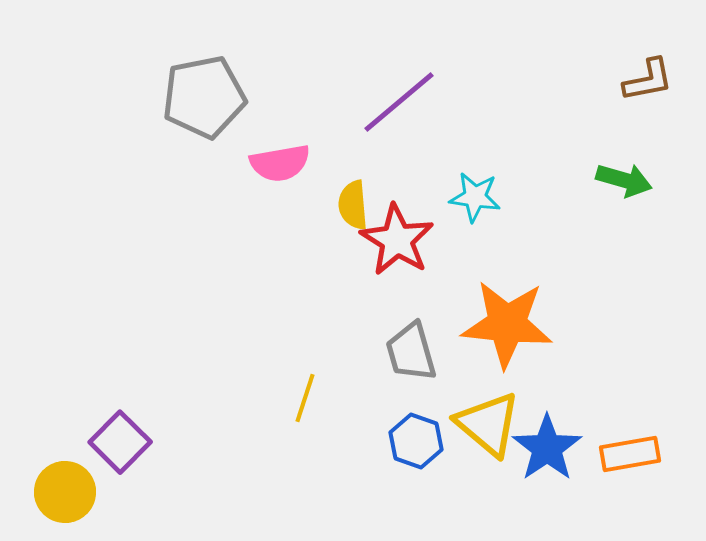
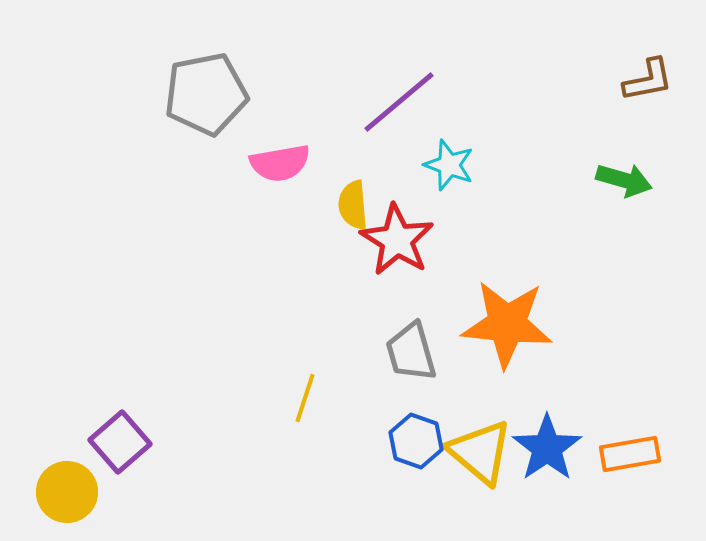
gray pentagon: moved 2 px right, 3 px up
cyan star: moved 26 px left, 32 px up; rotated 12 degrees clockwise
yellow triangle: moved 8 px left, 28 px down
purple square: rotated 4 degrees clockwise
yellow circle: moved 2 px right
